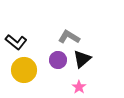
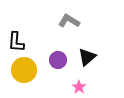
gray L-shape: moved 16 px up
black L-shape: rotated 55 degrees clockwise
black triangle: moved 5 px right, 2 px up
